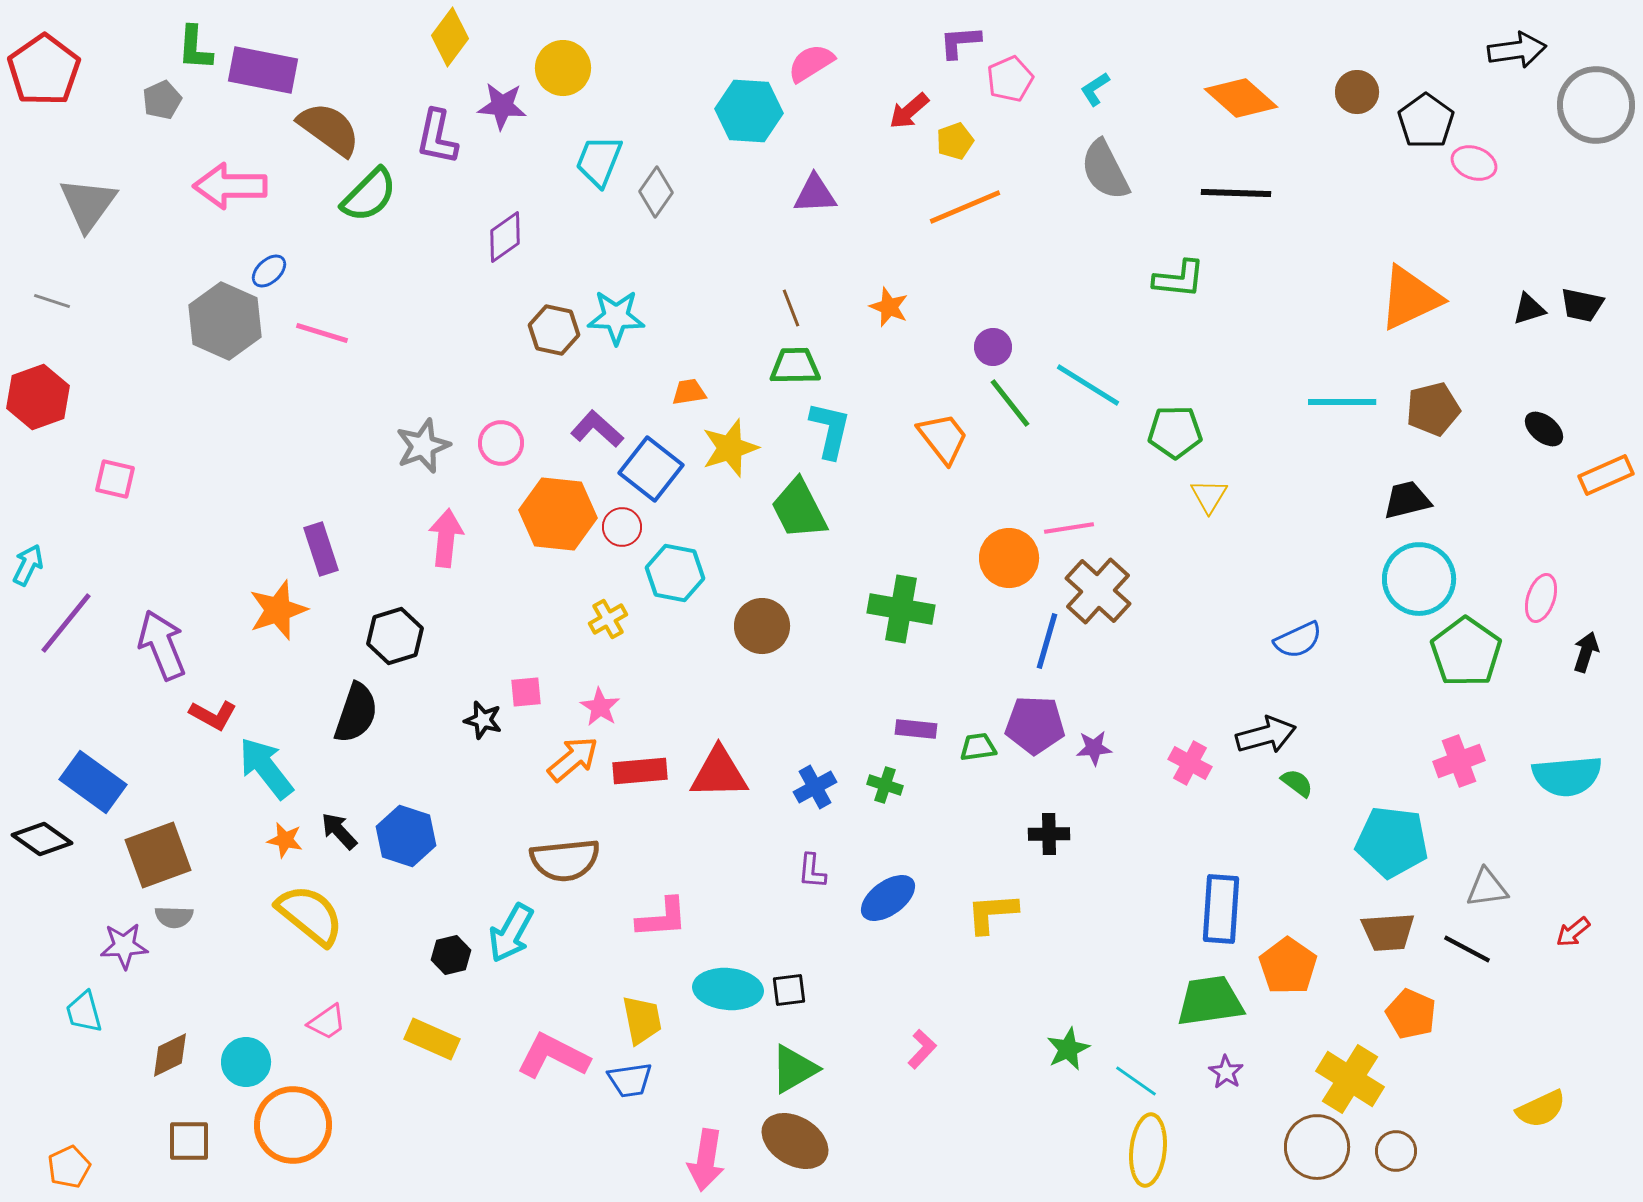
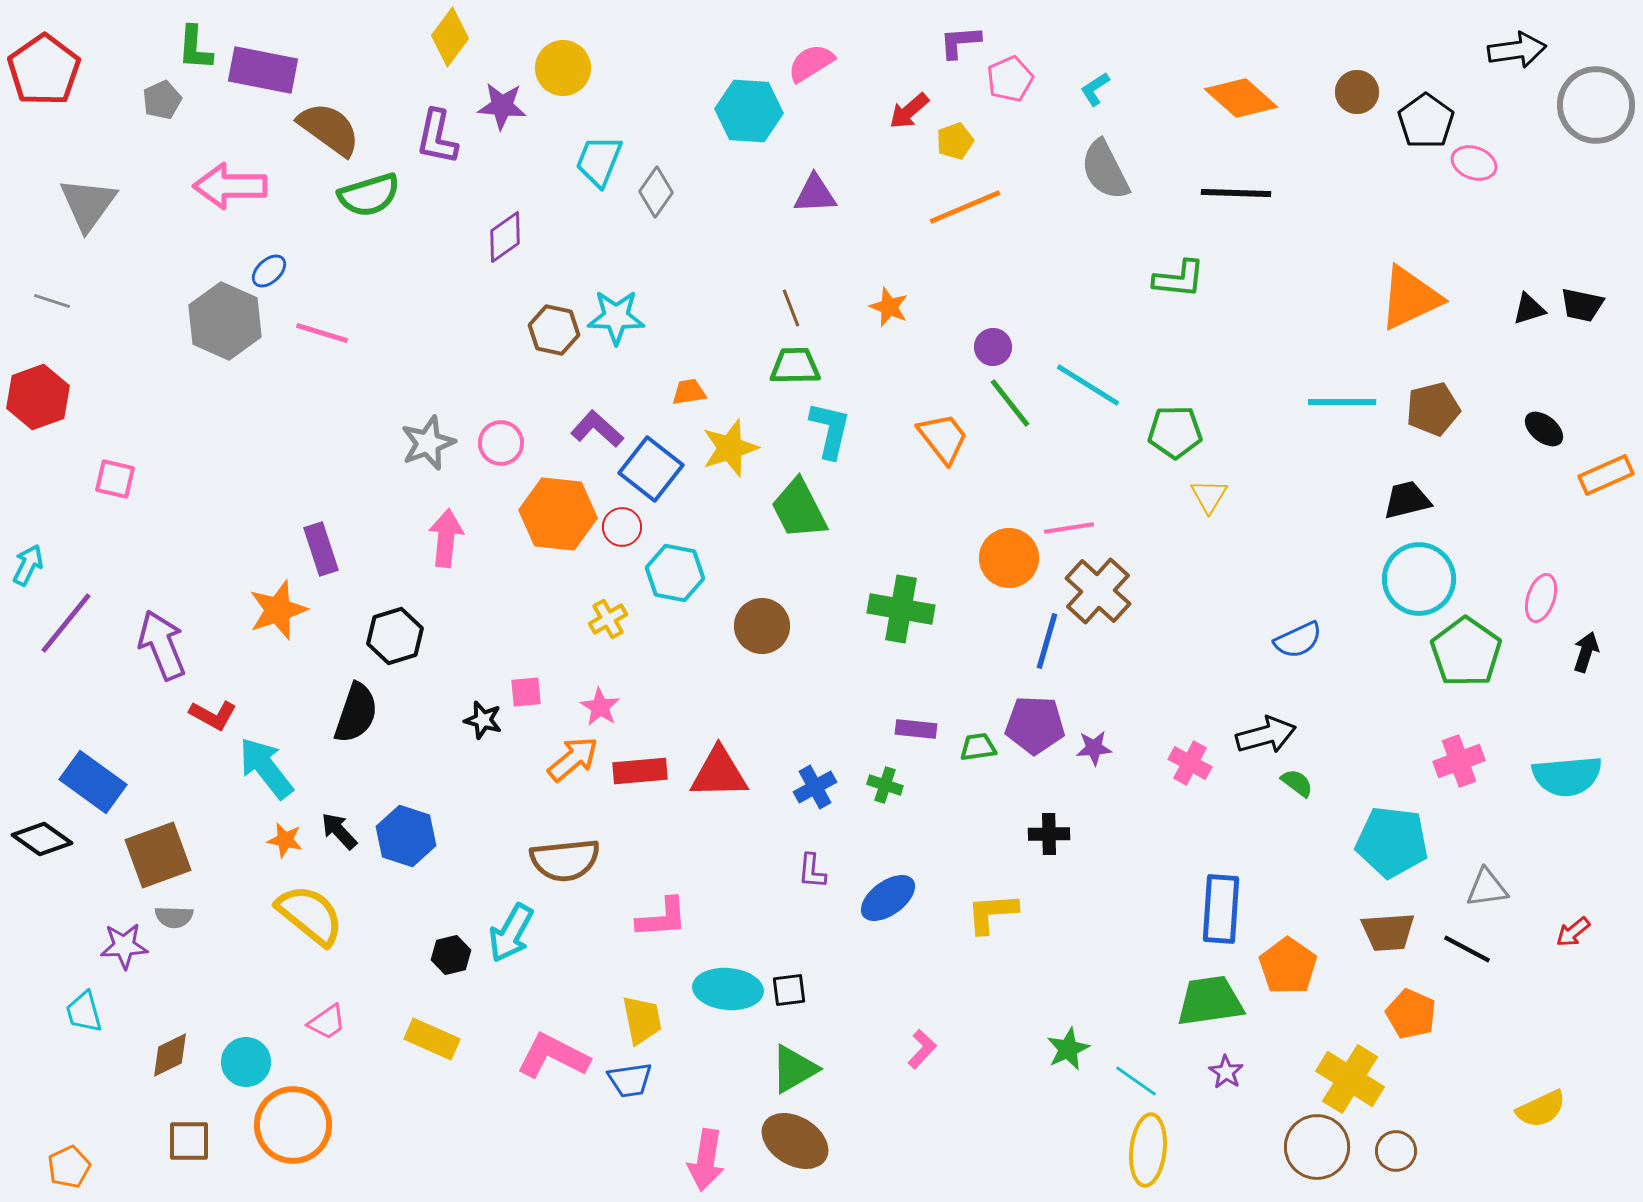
green semicircle at (369, 195): rotated 28 degrees clockwise
gray star at (423, 446): moved 5 px right, 3 px up
